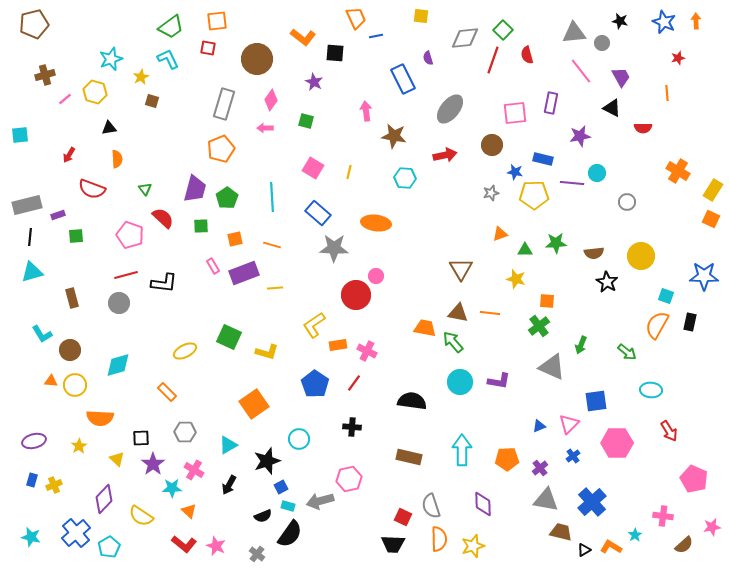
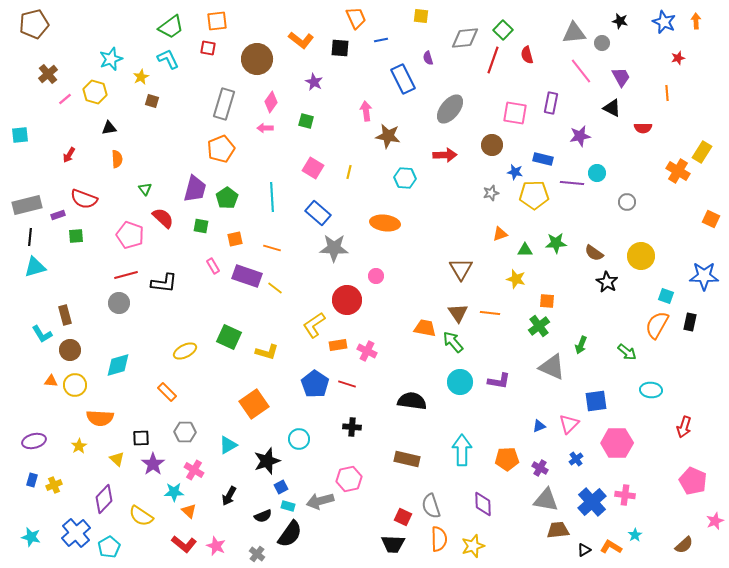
blue line at (376, 36): moved 5 px right, 4 px down
orange L-shape at (303, 37): moved 2 px left, 3 px down
black square at (335, 53): moved 5 px right, 5 px up
brown cross at (45, 75): moved 3 px right, 1 px up; rotated 24 degrees counterclockwise
pink diamond at (271, 100): moved 2 px down
pink square at (515, 113): rotated 15 degrees clockwise
brown star at (394, 136): moved 6 px left
red arrow at (445, 155): rotated 10 degrees clockwise
red semicircle at (92, 189): moved 8 px left, 10 px down
yellow rectangle at (713, 190): moved 11 px left, 38 px up
orange ellipse at (376, 223): moved 9 px right
green square at (201, 226): rotated 14 degrees clockwise
orange line at (272, 245): moved 3 px down
brown semicircle at (594, 253): rotated 42 degrees clockwise
cyan triangle at (32, 272): moved 3 px right, 5 px up
purple rectangle at (244, 273): moved 3 px right, 3 px down; rotated 40 degrees clockwise
yellow line at (275, 288): rotated 42 degrees clockwise
red circle at (356, 295): moved 9 px left, 5 px down
brown rectangle at (72, 298): moved 7 px left, 17 px down
brown triangle at (458, 313): rotated 45 degrees clockwise
red line at (354, 383): moved 7 px left, 1 px down; rotated 72 degrees clockwise
red arrow at (669, 431): moved 15 px right, 4 px up; rotated 50 degrees clockwise
blue cross at (573, 456): moved 3 px right, 3 px down
brown rectangle at (409, 457): moved 2 px left, 2 px down
purple cross at (540, 468): rotated 21 degrees counterclockwise
pink pentagon at (694, 479): moved 1 px left, 2 px down
black arrow at (229, 485): moved 11 px down
cyan star at (172, 488): moved 2 px right, 4 px down
pink cross at (663, 516): moved 38 px left, 21 px up
pink star at (712, 527): moved 3 px right, 6 px up; rotated 12 degrees counterclockwise
brown trapezoid at (561, 532): moved 3 px left, 2 px up; rotated 20 degrees counterclockwise
